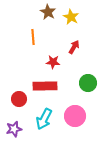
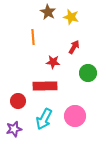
yellow star: rotated 14 degrees counterclockwise
green circle: moved 10 px up
red circle: moved 1 px left, 2 px down
